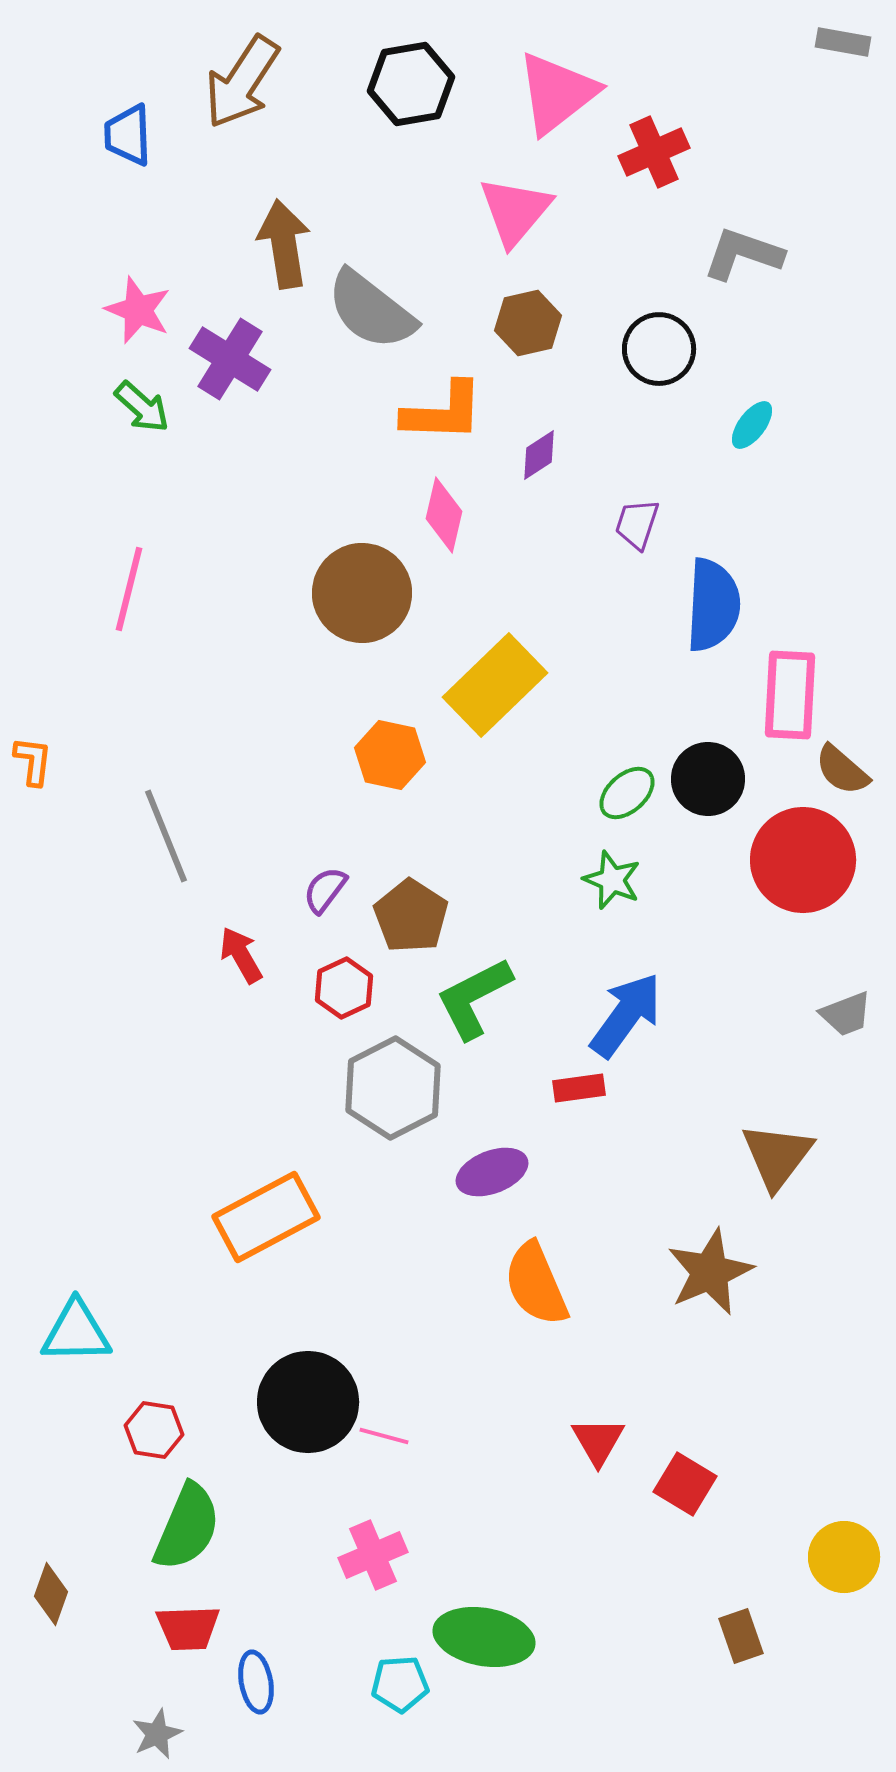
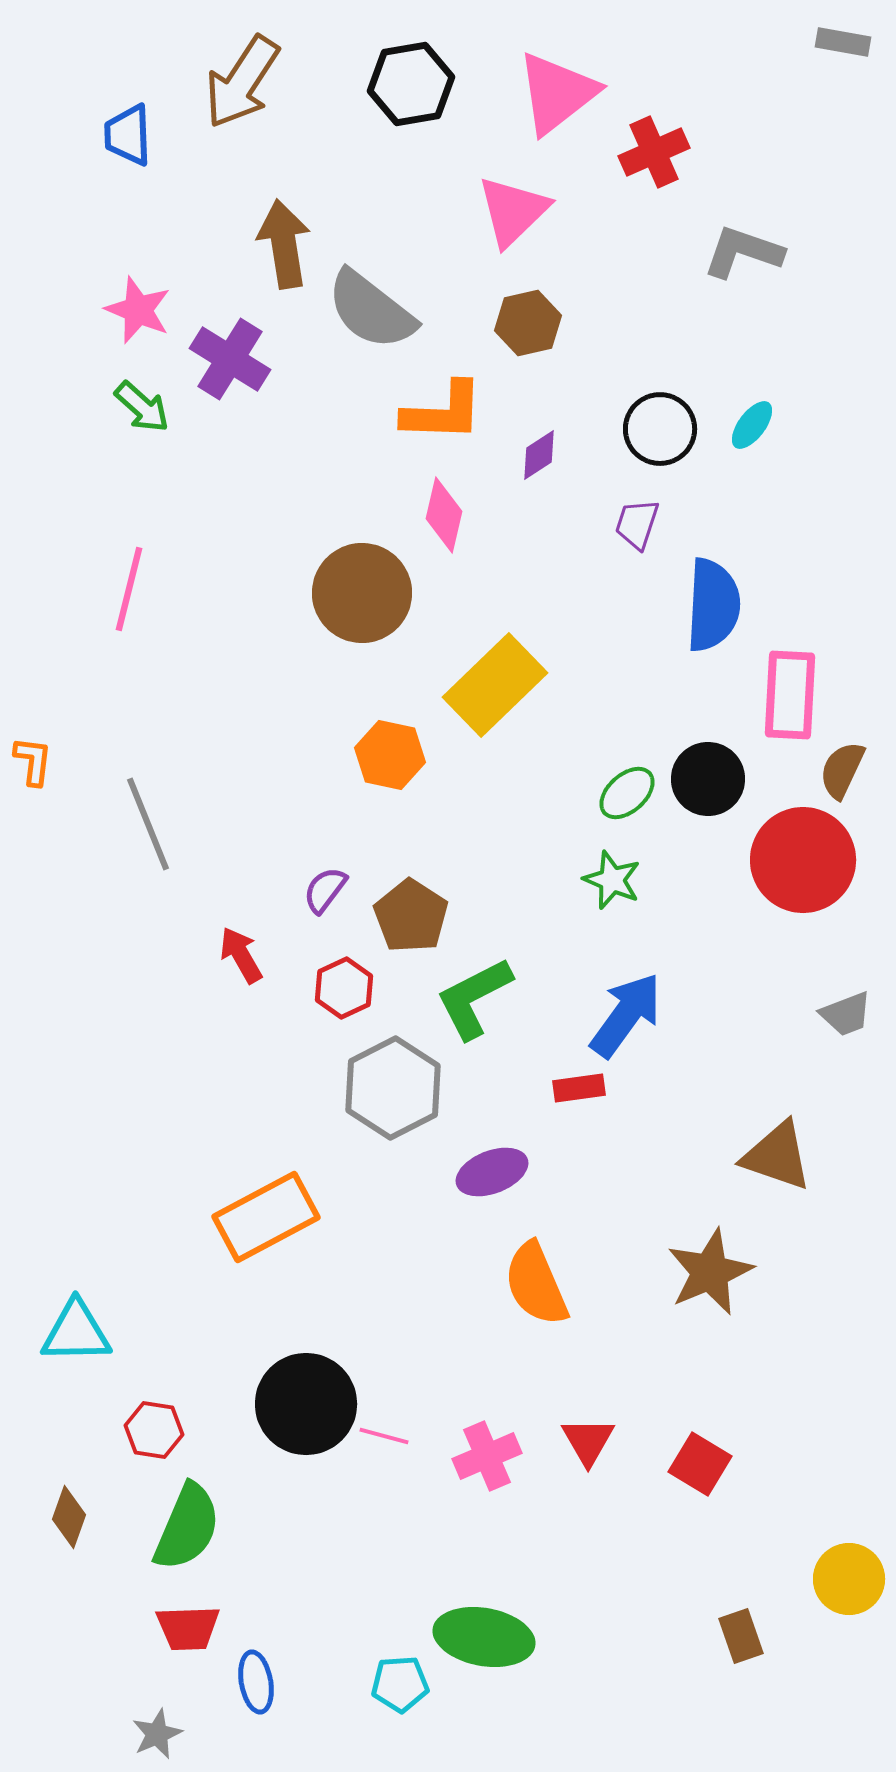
pink triangle at (515, 211): moved 2 px left; rotated 6 degrees clockwise
gray L-shape at (743, 254): moved 2 px up
black circle at (659, 349): moved 1 px right, 80 px down
brown semicircle at (842, 770): rotated 74 degrees clockwise
gray line at (166, 836): moved 18 px left, 12 px up
brown triangle at (777, 1156): rotated 48 degrees counterclockwise
black circle at (308, 1402): moved 2 px left, 2 px down
red triangle at (598, 1441): moved 10 px left
red square at (685, 1484): moved 15 px right, 20 px up
pink cross at (373, 1555): moved 114 px right, 99 px up
yellow circle at (844, 1557): moved 5 px right, 22 px down
brown diamond at (51, 1594): moved 18 px right, 77 px up
